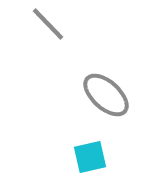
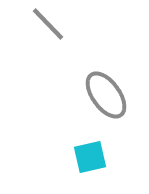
gray ellipse: rotated 12 degrees clockwise
